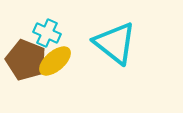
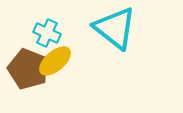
cyan triangle: moved 15 px up
brown pentagon: moved 2 px right, 9 px down
